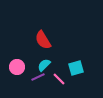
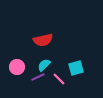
red semicircle: rotated 72 degrees counterclockwise
